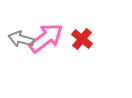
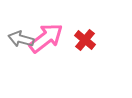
red cross: moved 3 px right, 1 px down
